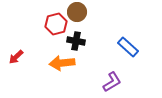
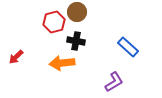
red hexagon: moved 2 px left, 2 px up
purple L-shape: moved 2 px right
